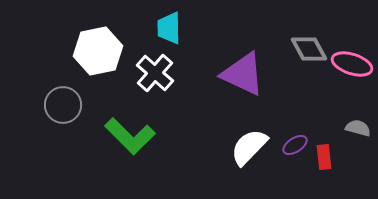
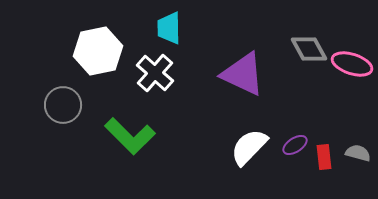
gray semicircle: moved 25 px down
